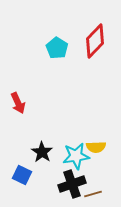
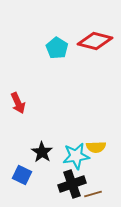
red diamond: rotated 60 degrees clockwise
